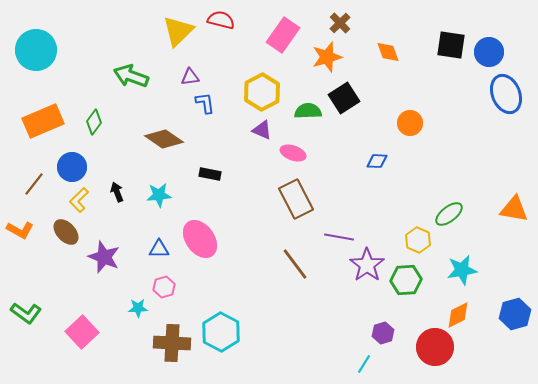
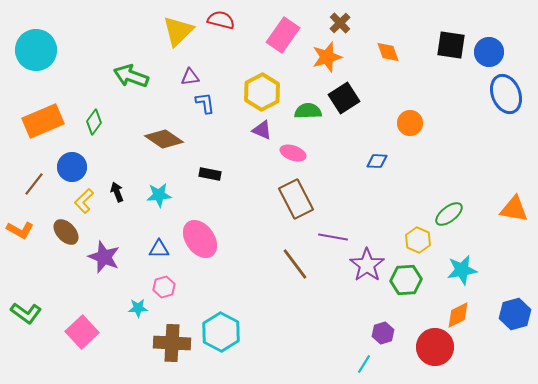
yellow L-shape at (79, 200): moved 5 px right, 1 px down
purple line at (339, 237): moved 6 px left
